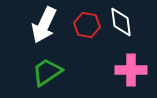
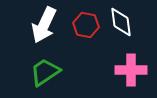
red hexagon: moved 1 px left
green trapezoid: moved 2 px left
